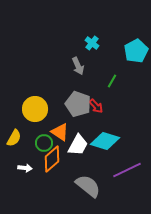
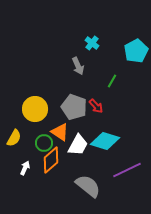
gray pentagon: moved 4 px left, 3 px down
orange diamond: moved 1 px left, 1 px down
white arrow: rotated 72 degrees counterclockwise
